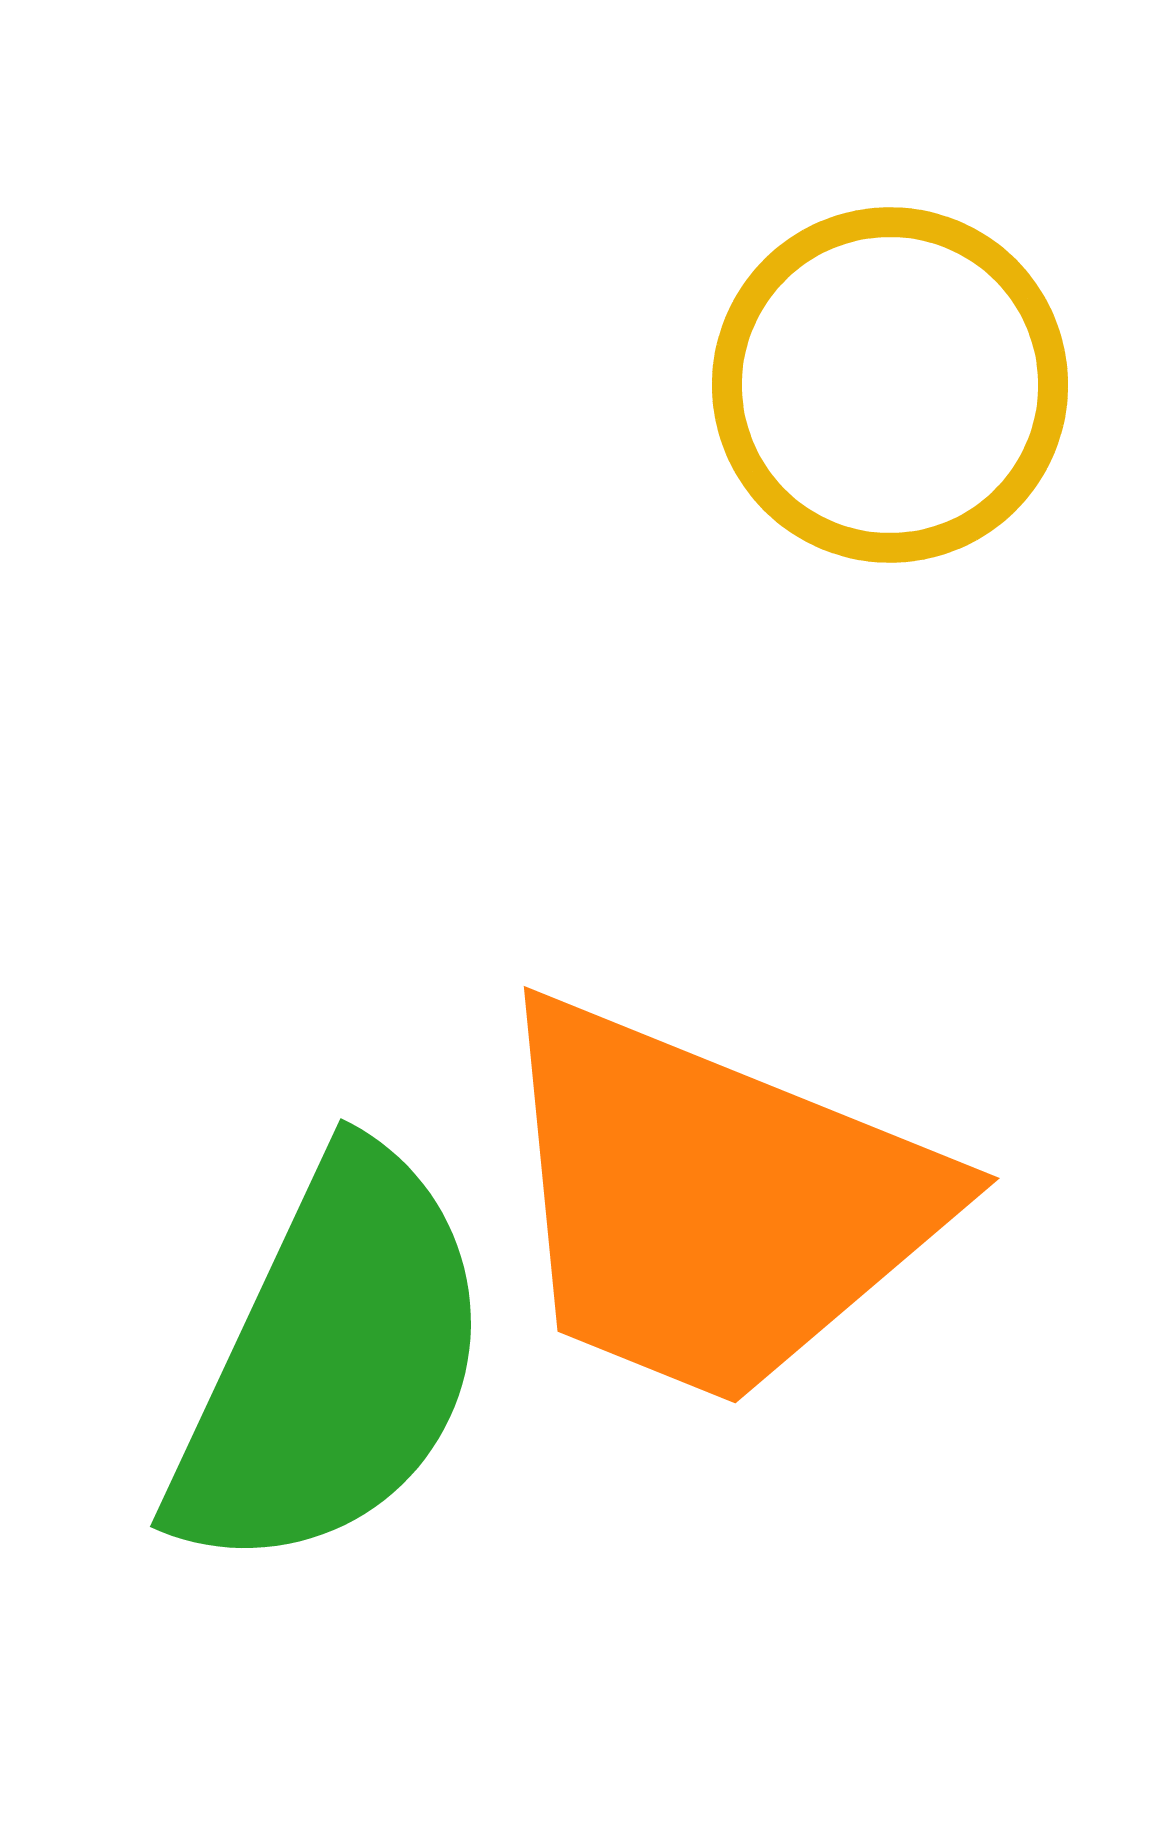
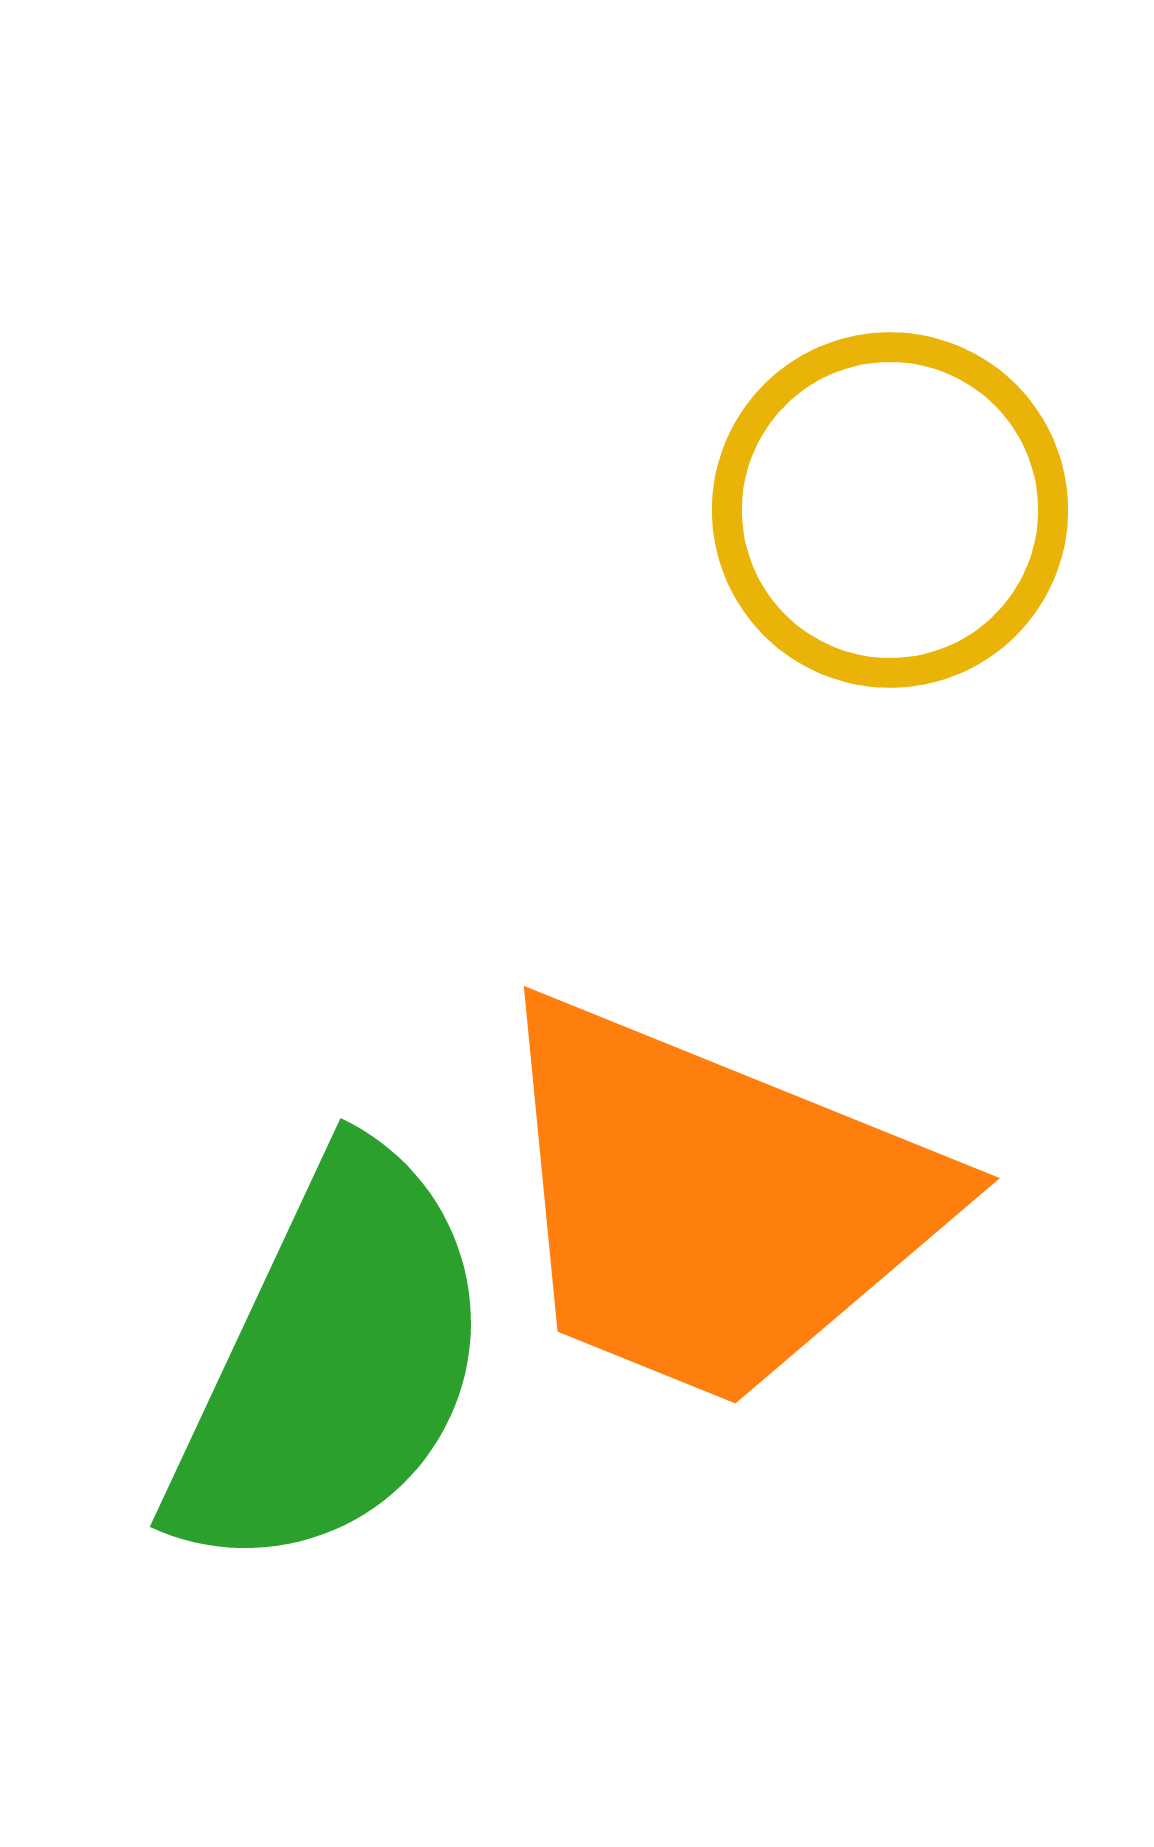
yellow circle: moved 125 px down
